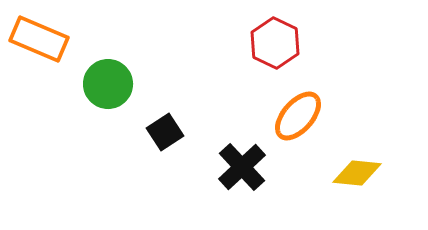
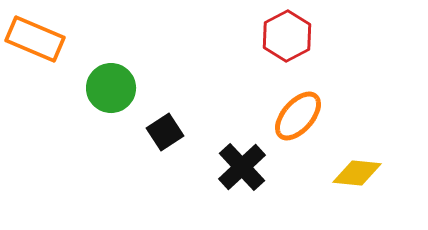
orange rectangle: moved 4 px left
red hexagon: moved 12 px right, 7 px up; rotated 6 degrees clockwise
green circle: moved 3 px right, 4 px down
